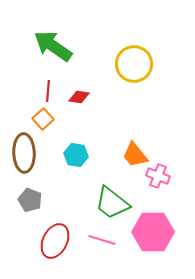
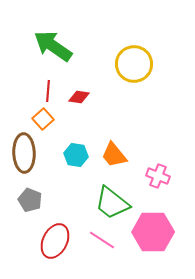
orange trapezoid: moved 21 px left
pink line: rotated 16 degrees clockwise
